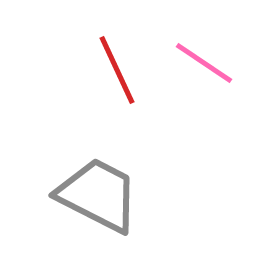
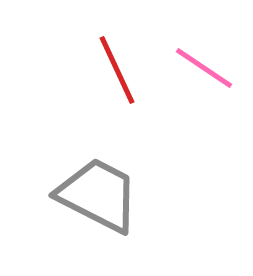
pink line: moved 5 px down
